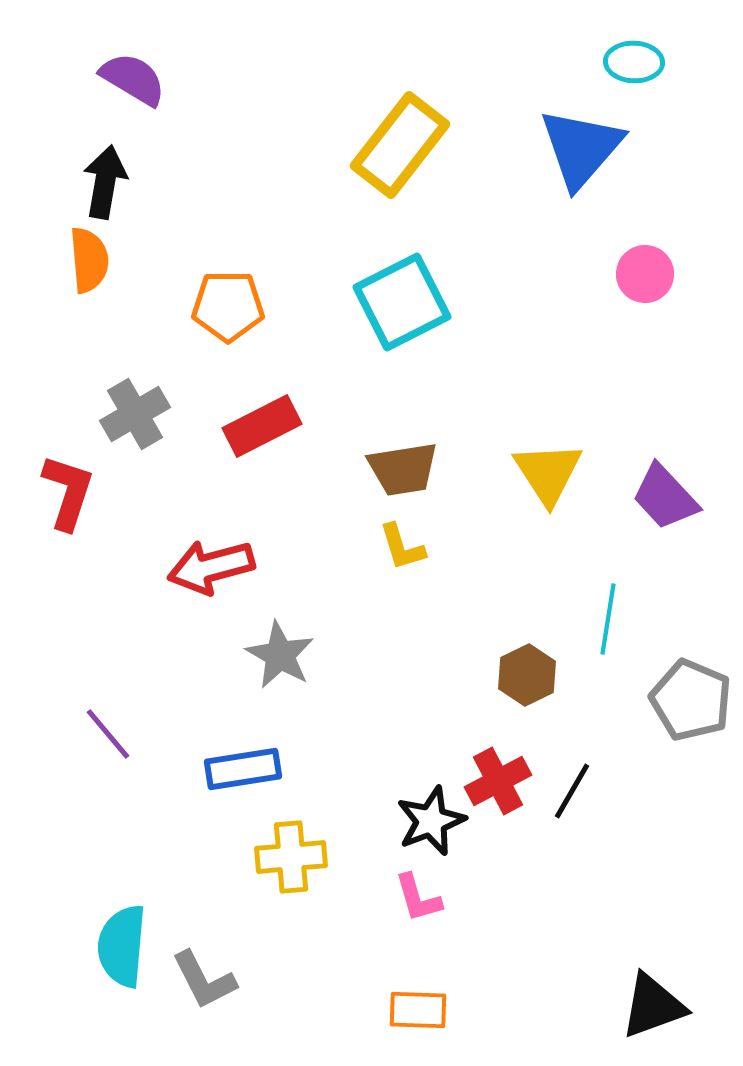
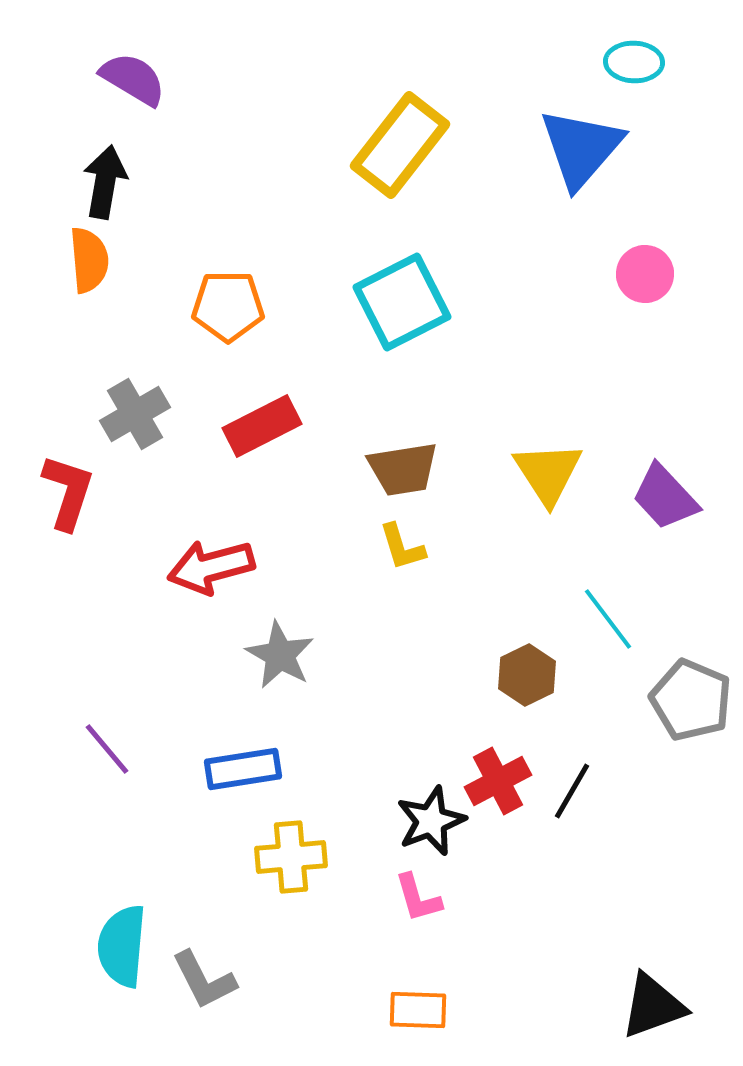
cyan line: rotated 46 degrees counterclockwise
purple line: moved 1 px left, 15 px down
